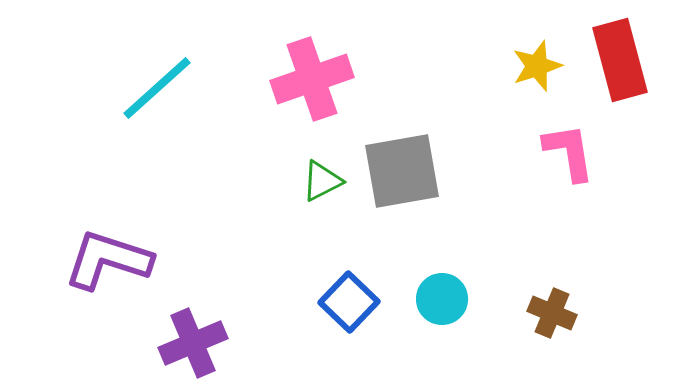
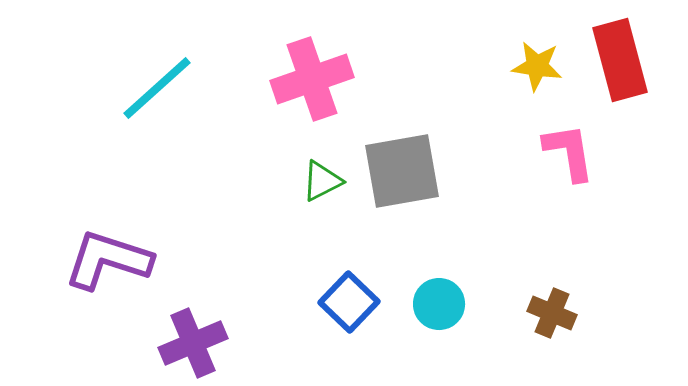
yellow star: rotated 27 degrees clockwise
cyan circle: moved 3 px left, 5 px down
